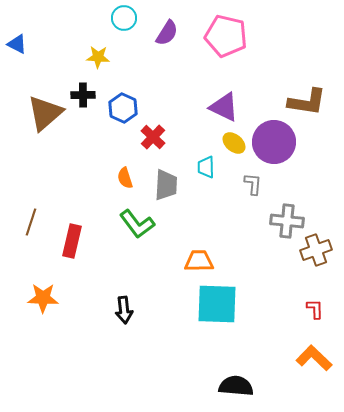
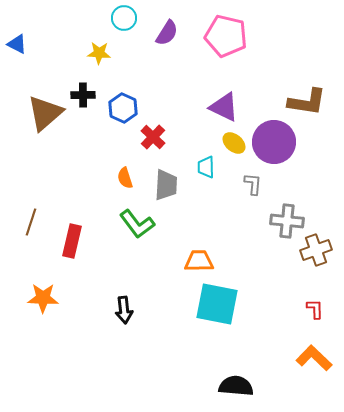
yellow star: moved 1 px right, 4 px up
cyan square: rotated 9 degrees clockwise
